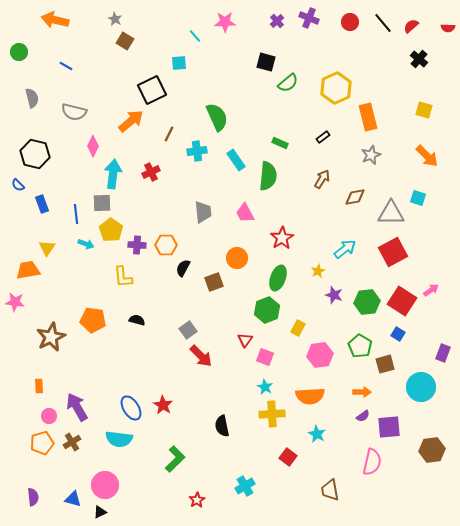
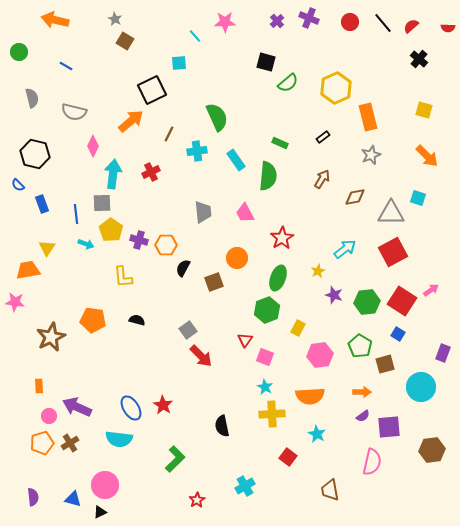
purple cross at (137, 245): moved 2 px right, 5 px up; rotated 12 degrees clockwise
purple arrow at (77, 407): rotated 36 degrees counterclockwise
brown cross at (72, 442): moved 2 px left, 1 px down
